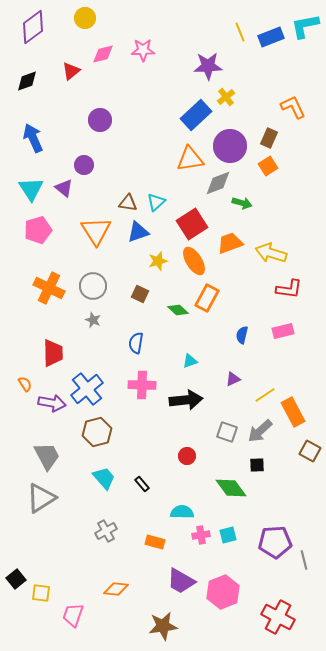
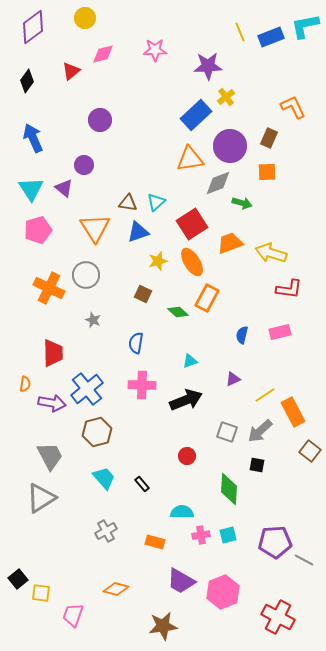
pink star at (143, 50): moved 12 px right
black diamond at (27, 81): rotated 35 degrees counterclockwise
orange square at (268, 166): moved 1 px left, 6 px down; rotated 30 degrees clockwise
orange triangle at (96, 231): moved 1 px left, 3 px up
orange ellipse at (194, 261): moved 2 px left, 1 px down
gray circle at (93, 286): moved 7 px left, 11 px up
brown square at (140, 294): moved 3 px right
green diamond at (178, 310): moved 2 px down
pink rectangle at (283, 331): moved 3 px left, 1 px down
orange semicircle at (25, 384): rotated 42 degrees clockwise
black arrow at (186, 400): rotated 16 degrees counterclockwise
brown square at (310, 451): rotated 10 degrees clockwise
gray trapezoid at (47, 456): moved 3 px right
black square at (257, 465): rotated 14 degrees clockwise
green diamond at (231, 488): moved 2 px left, 1 px down; rotated 40 degrees clockwise
gray line at (304, 560): rotated 48 degrees counterclockwise
black square at (16, 579): moved 2 px right
orange diamond at (116, 589): rotated 10 degrees clockwise
